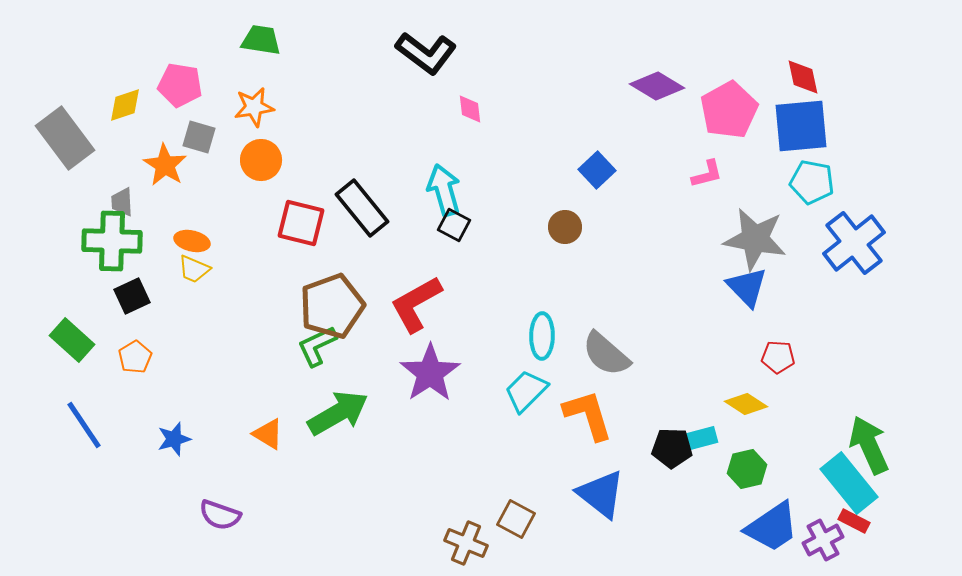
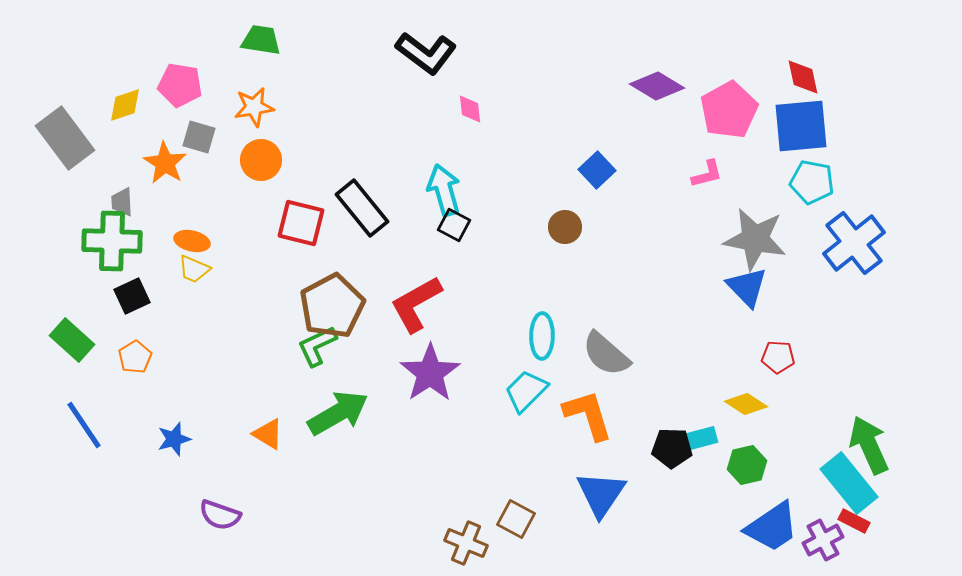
orange star at (165, 165): moved 2 px up
brown pentagon at (332, 306): rotated 8 degrees counterclockwise
green hexagon at (747, 469): moved 4 px up
blue triangle at (601, 494): rotated 26 degrees clockwise
